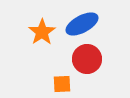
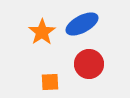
red circle: moved 2 px right, 5 px down
orange square: moved 12 px left, 2 px up
